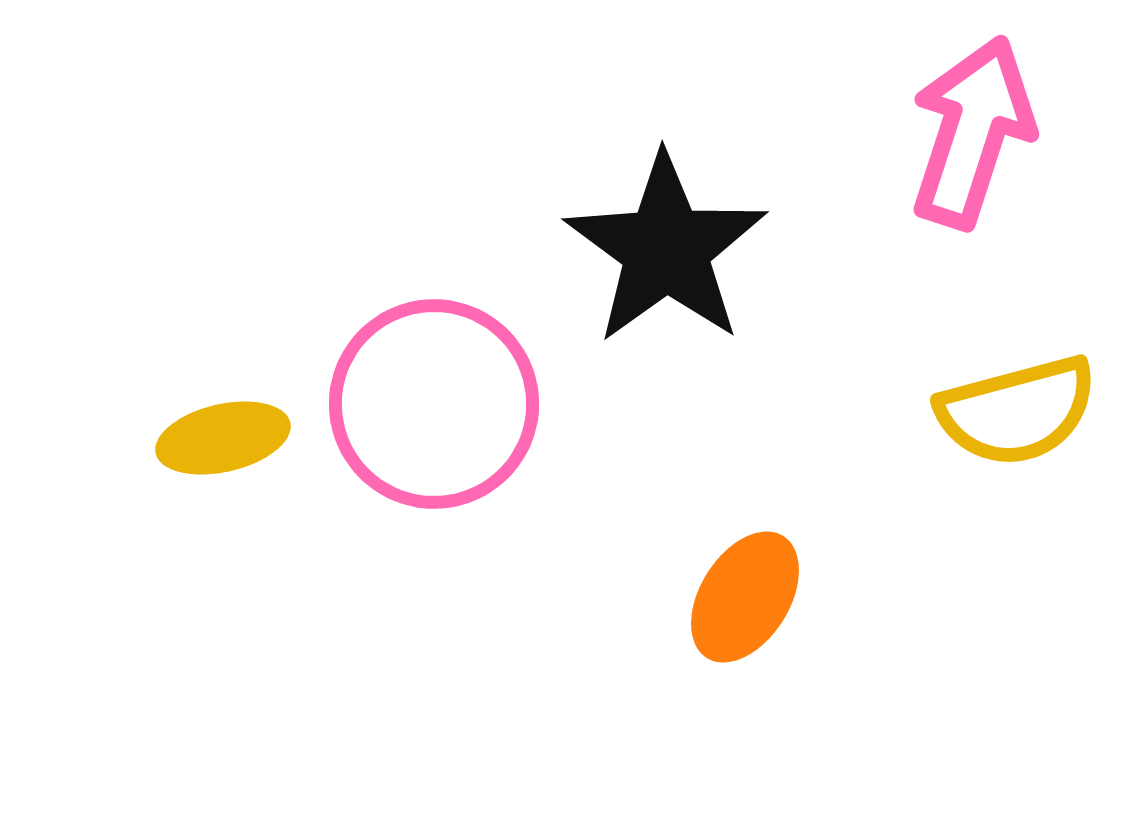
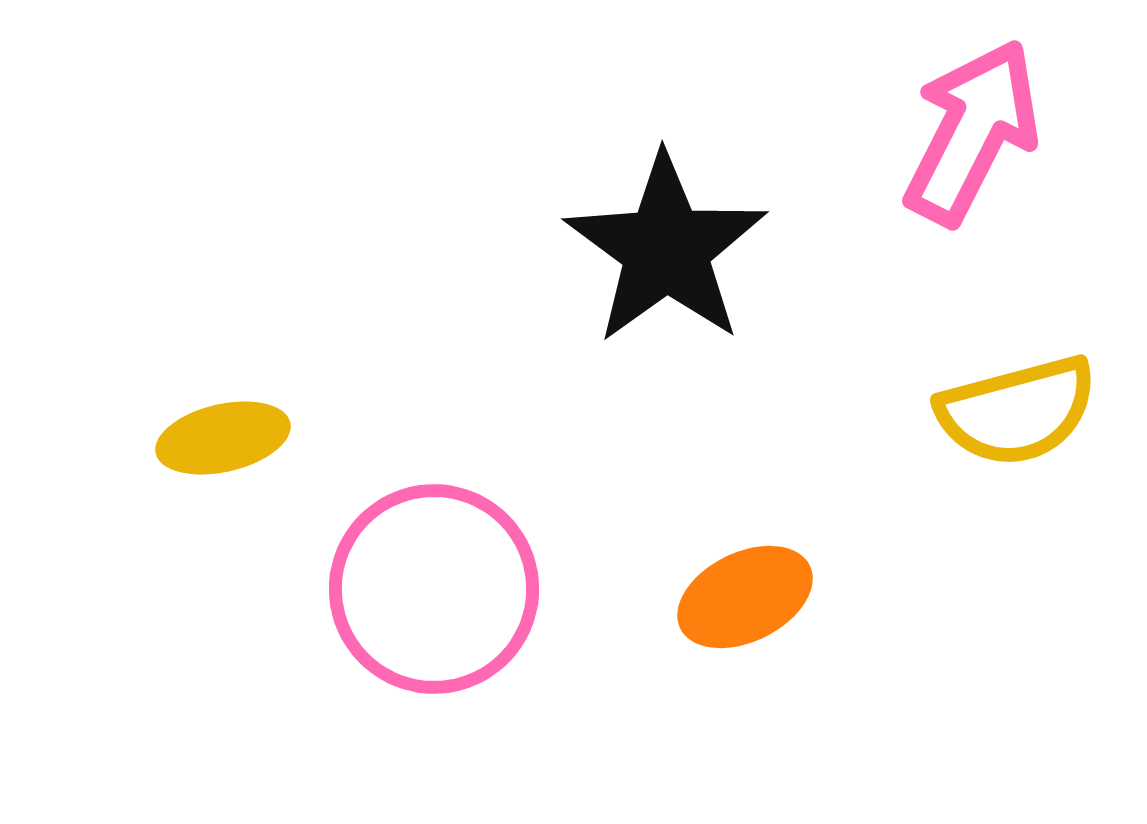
pink arrow: rotated 9 degrees clockwise
pink circle: moved 185 px down
orange ellipse: rotated 32 degrees clockwise
